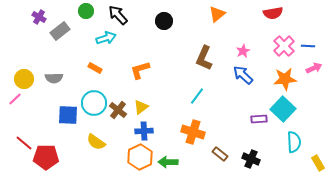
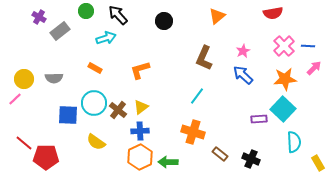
orange triangle: moved 2 px down
pink arrow: rotated 21 degrees counterclockwise
blue cross: moved 4 px left
